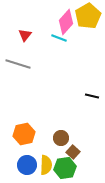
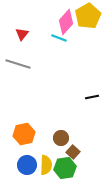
red triangle: moved 3 px left, 1 px up
black line: moved 1 px down; rotated 24 degrees counterclockwise
